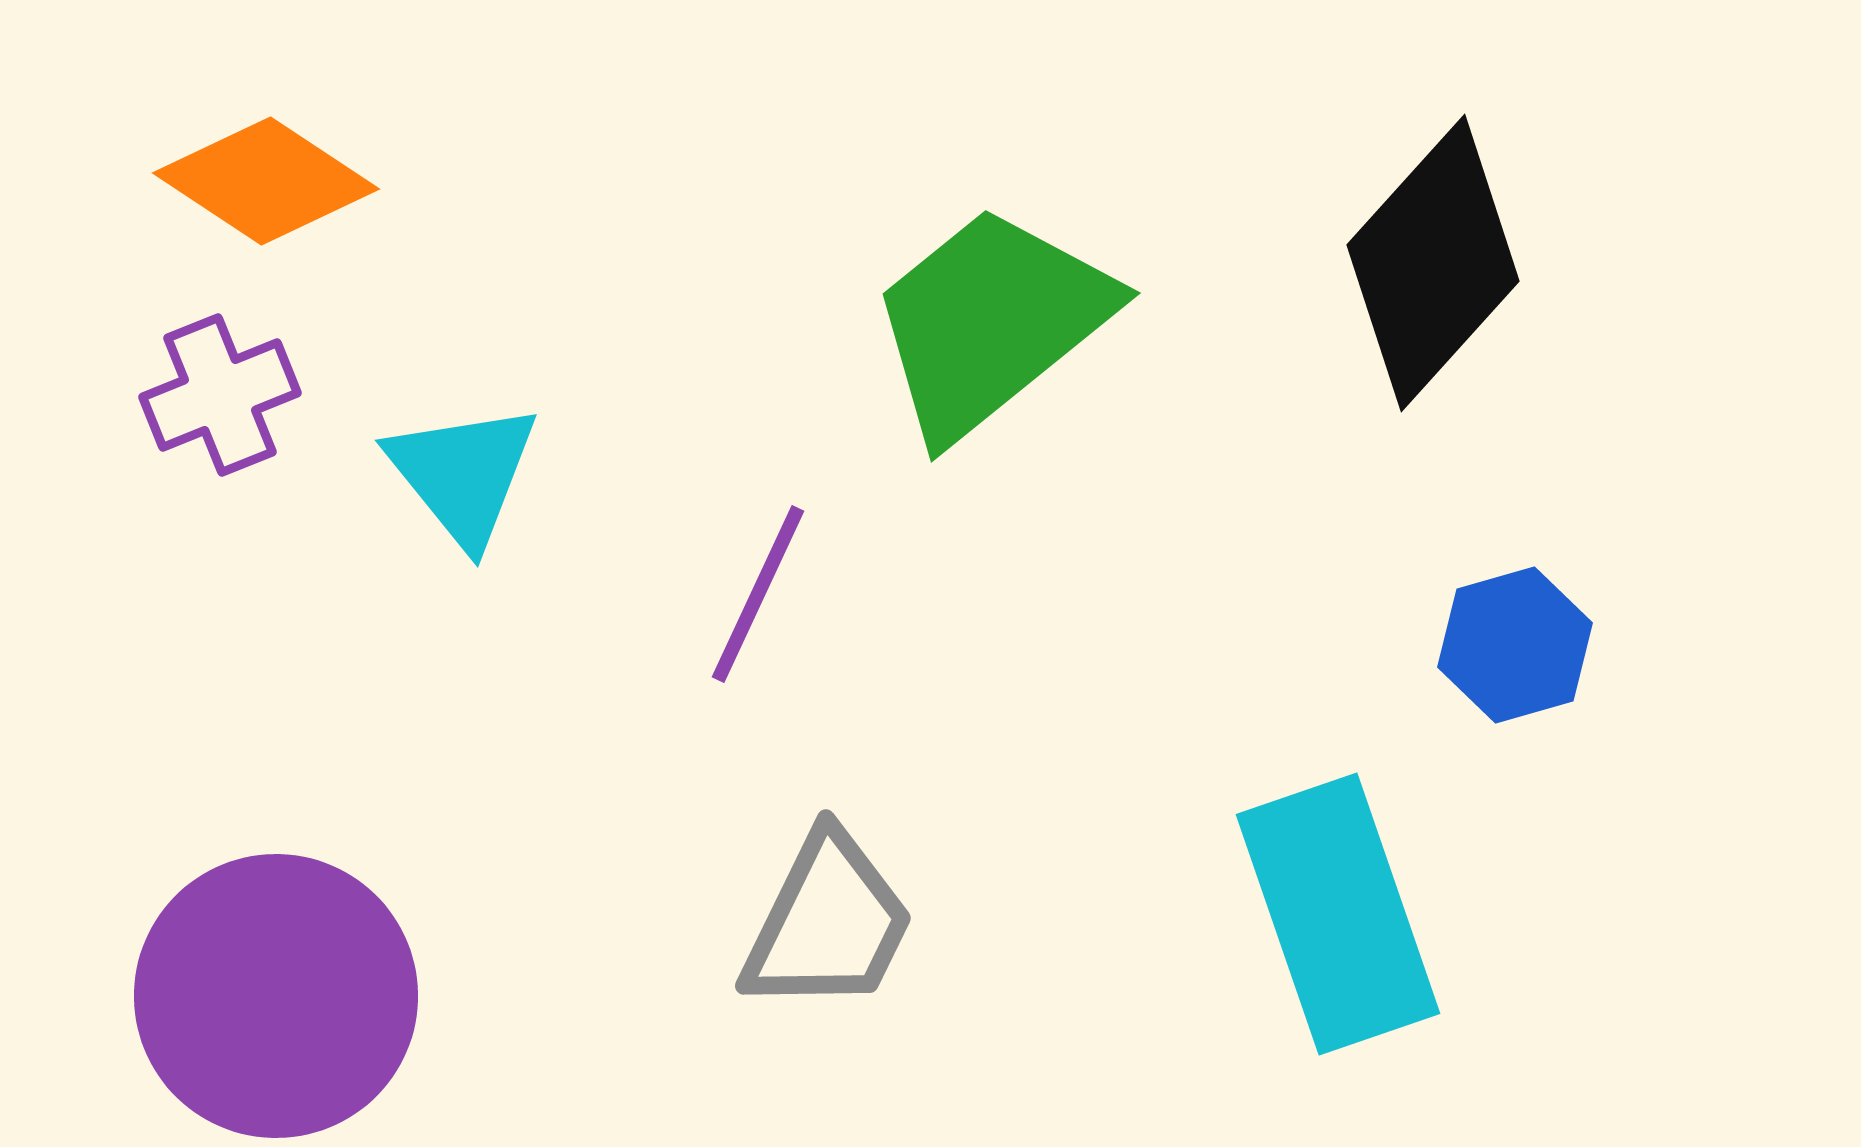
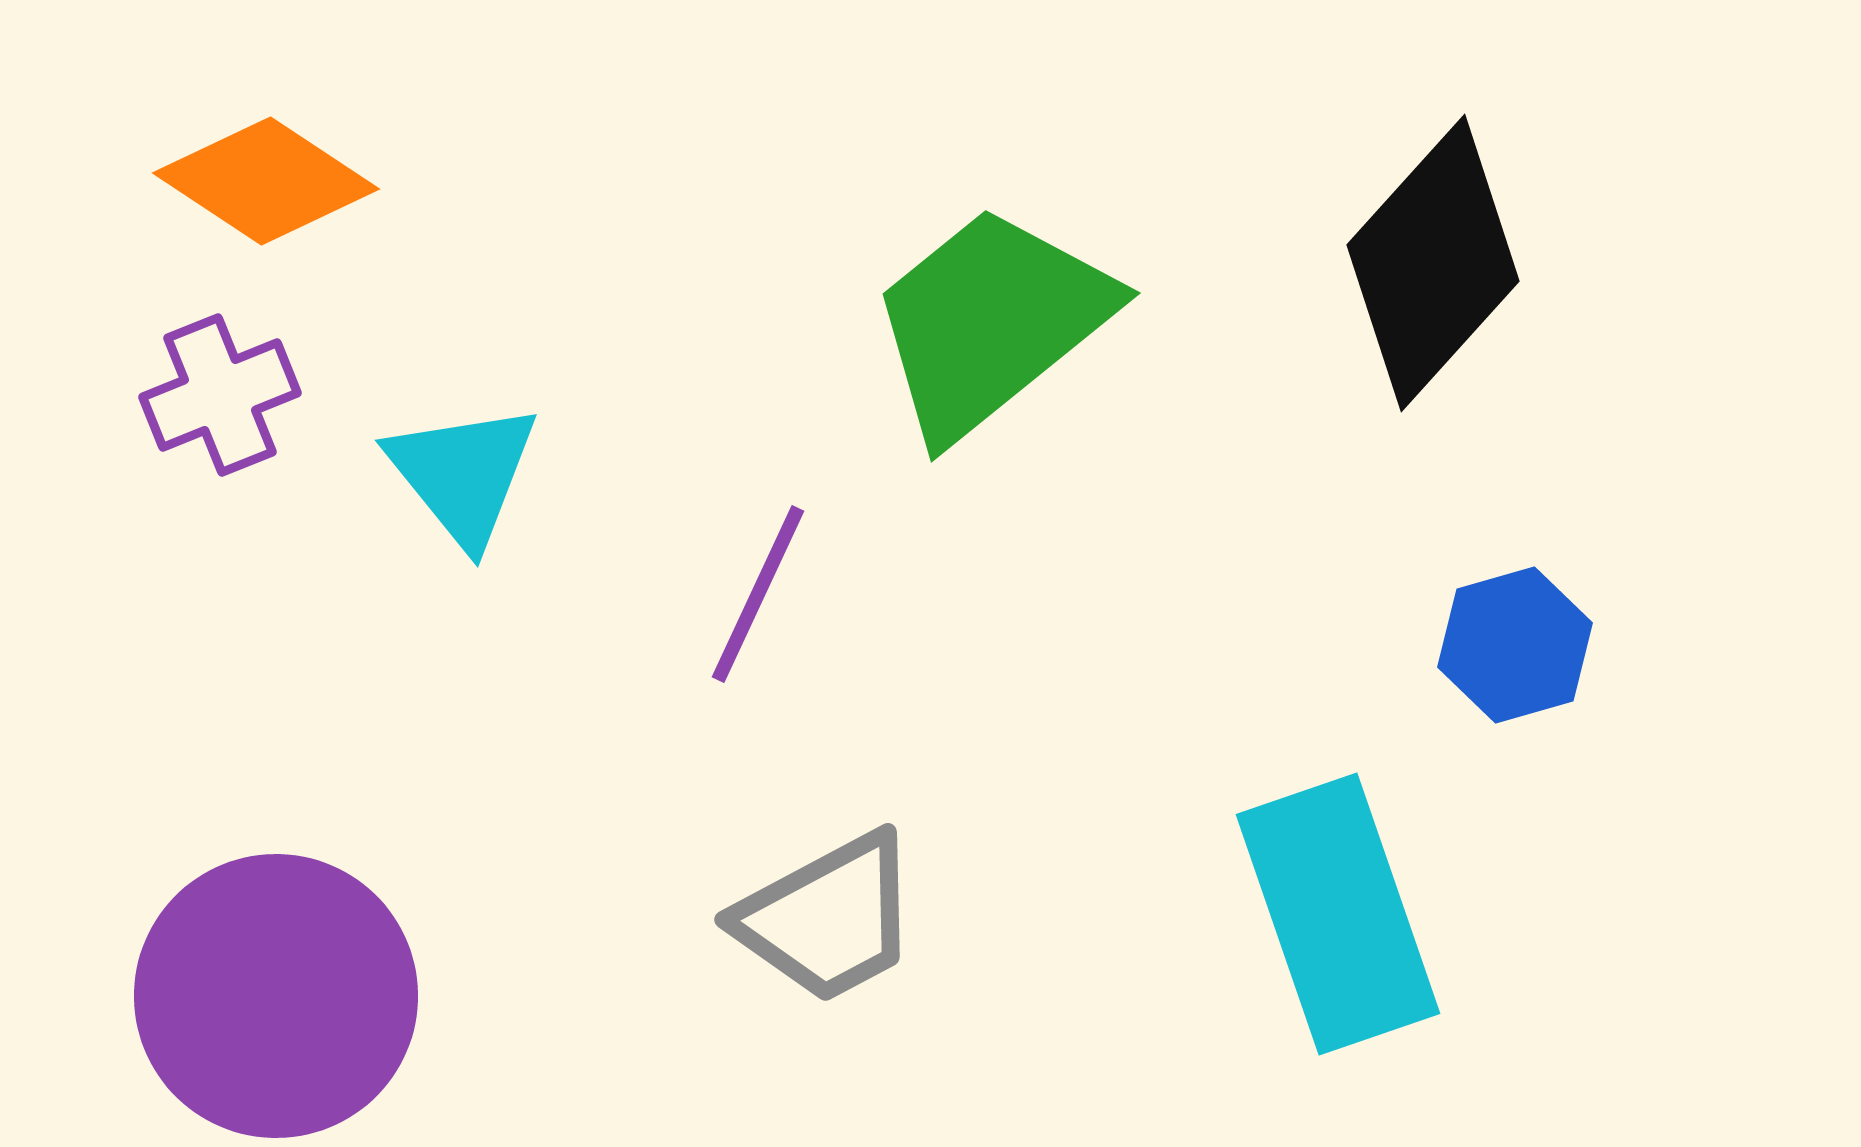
gray trapezoid: moved 5 px up; rotated 36 degrees clockwise
